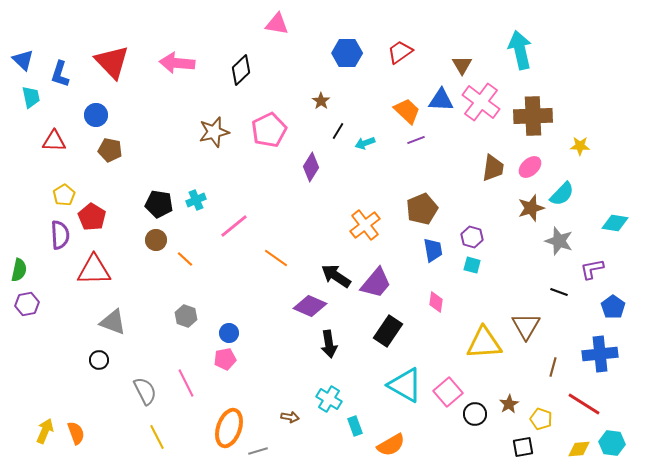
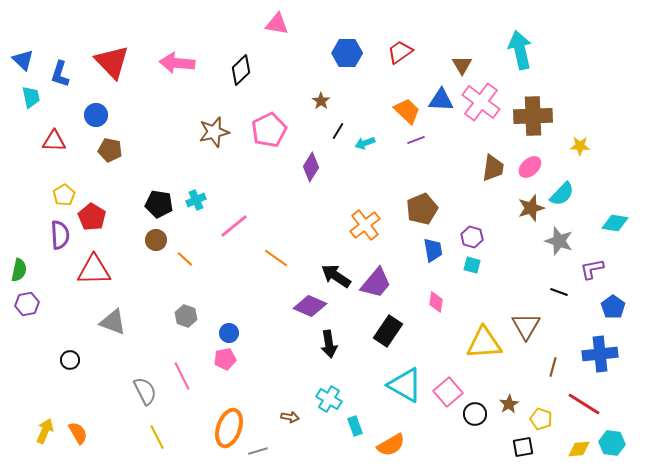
black circle at (99, 360): moved 29 px left
pink line at (186, 383): moved 4 px left, 7 px up
orange semicircle at (76, 433): moved 2 px right; rotated 10 degrees counterclockwise
